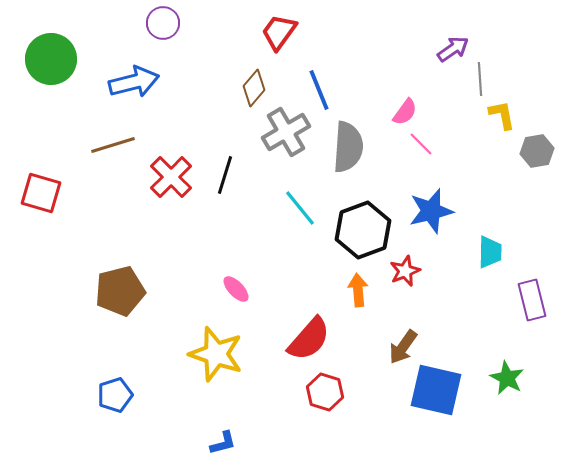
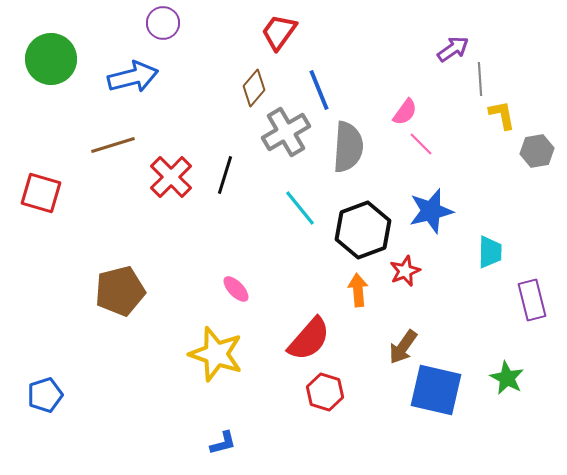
blue arrow: moved 1 px left, 5 px up
blue pentagon: moved 70 px left
